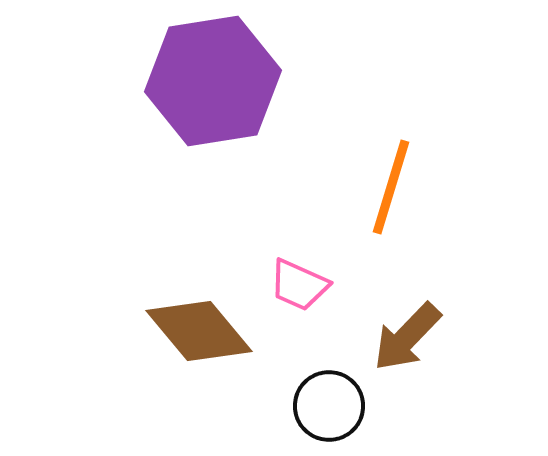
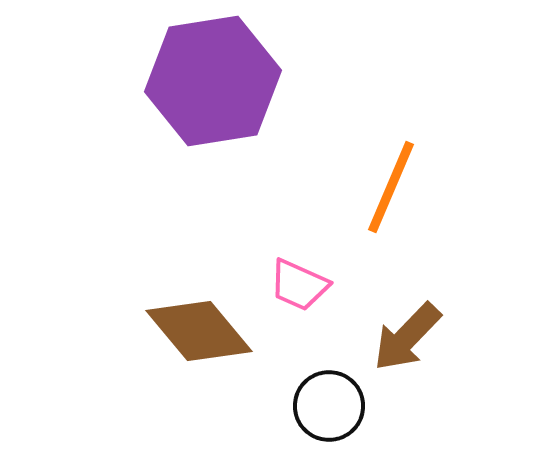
orange line: rotated 6 degrees clockwise
